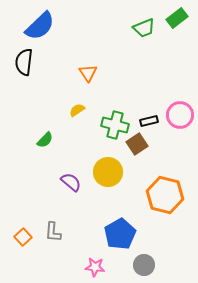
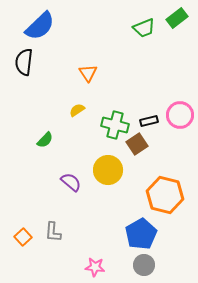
yellow circle: moved 2 px up
blue pentagon: moved 21 px right
